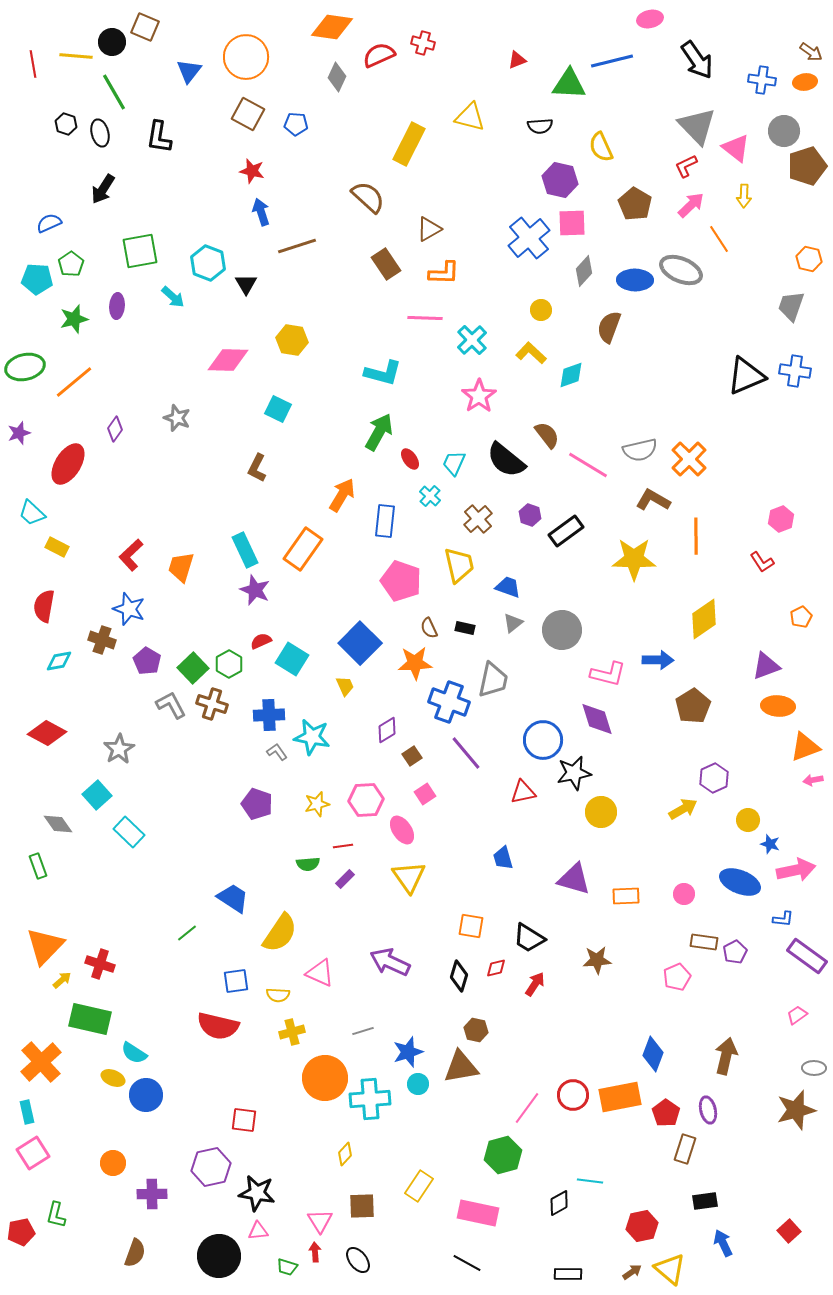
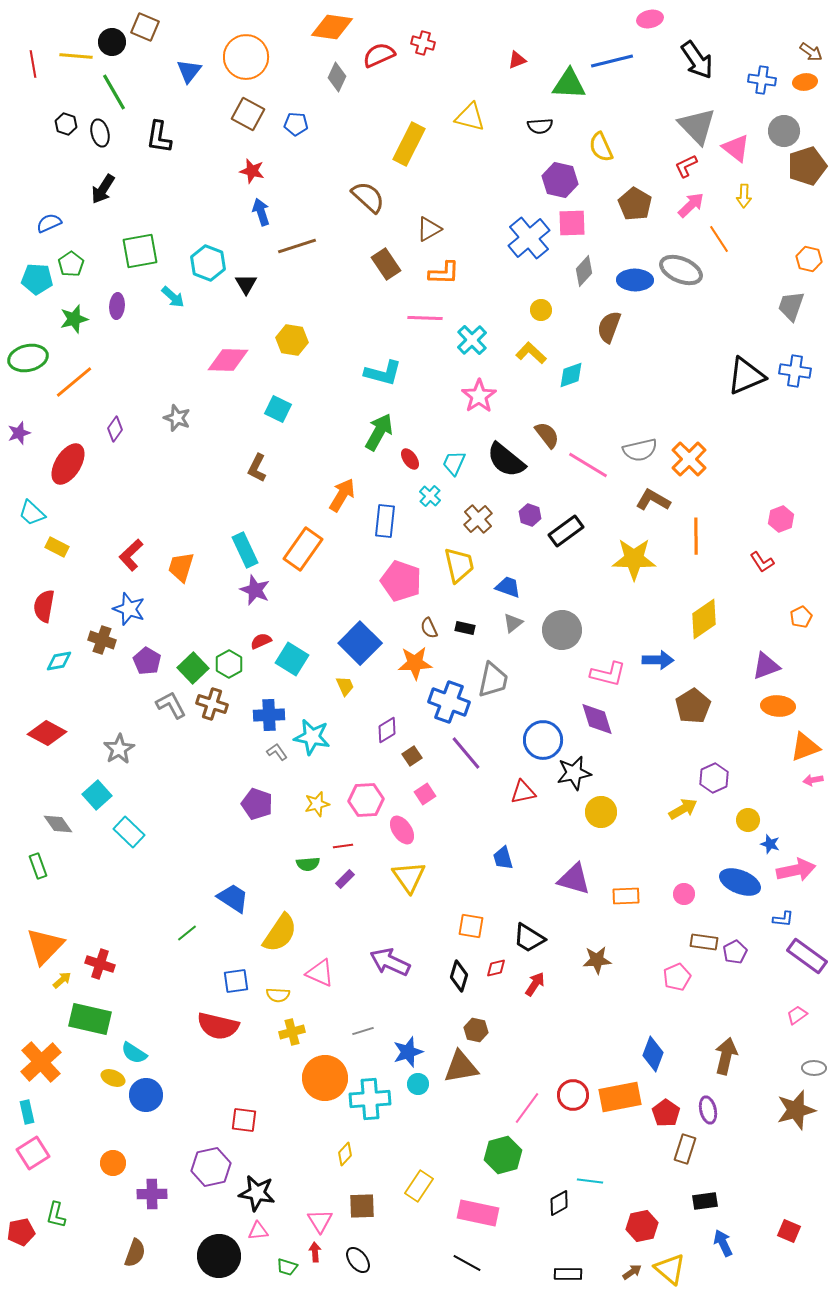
green ellipse at (25, 367): moved 3 px right, 9 px up
red square at (789, 1231): rotated 25 degrees counterclockwise
